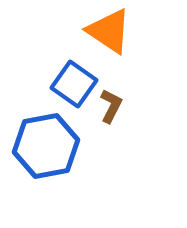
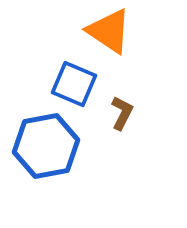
blue square: rotated 12 degrees counterclockwise
brown L-shape: moved 11 px right, 7 px down
